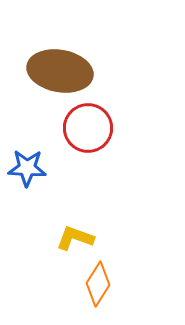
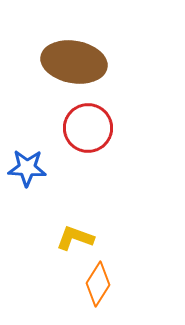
brown ellipse: moved 14 px right, 9 px up
